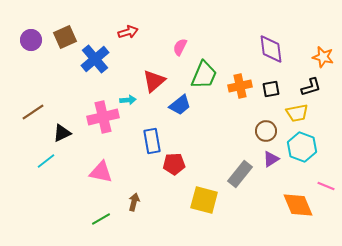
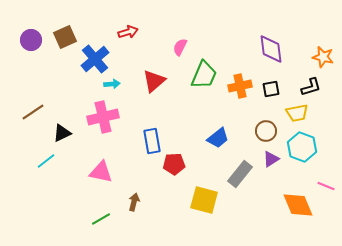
cyan arrow: moved 16 px left, 16 px up
blue trapezoid: moved 38 px right, 33 px down
